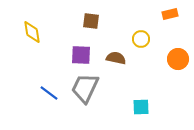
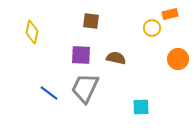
yellow diamond: rotated 20 degrees clockwise
yellow circle: moved 11 px right, 11 px up
